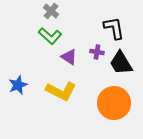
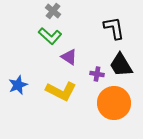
gray cross: moved 2 px right
purple cross: moved 22 px down
black trapezoid: moved 2 px down
